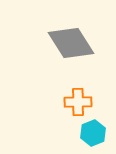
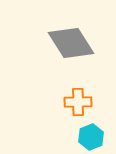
cyan hexagon: moved 2 px left, 4 px down
